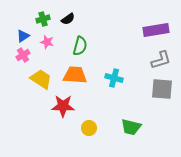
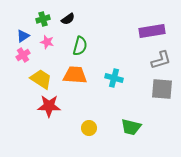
purple rectangle: moved 4 px left, 1 px down
red star: moved 14 px left
